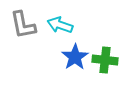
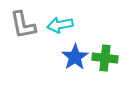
cyan arrow: rotated 30 degrees counterclockwise
green cross: moved 2 px up
